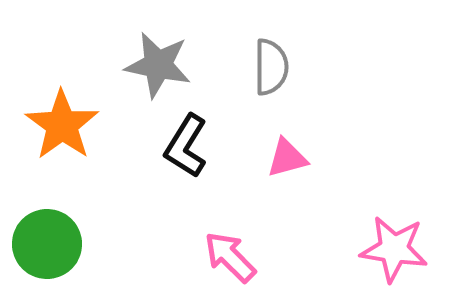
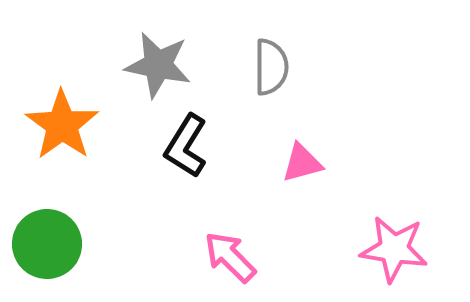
pink triangle: moved 15 px right, 5 px down
